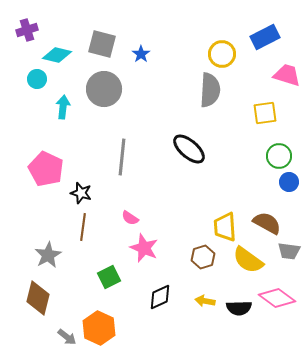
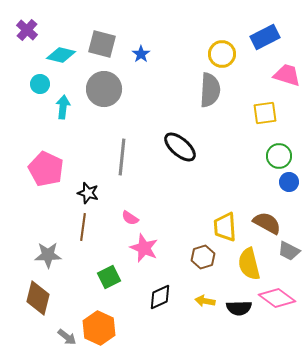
purple cross: rotated 30 degrees counterclockwise
cyan diamond: moved 4 px right
cyan circle: moved 3 px right, 5 px down
black ellipse: moved 9 px left, 2 px up
black star: moved 7 px right
gray trapezoid: rotated 20 degrees clockwise
gray star: rotated 28 degrees clockwise
yellow semicircle: moved 1 px right, 4 px down; rotated 40 degrees clockwise
